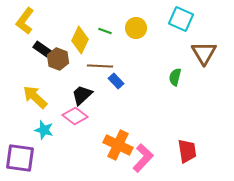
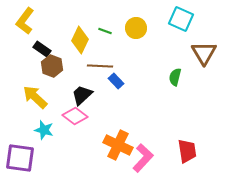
brown hexagon: moved 6 px left, 7 px down
